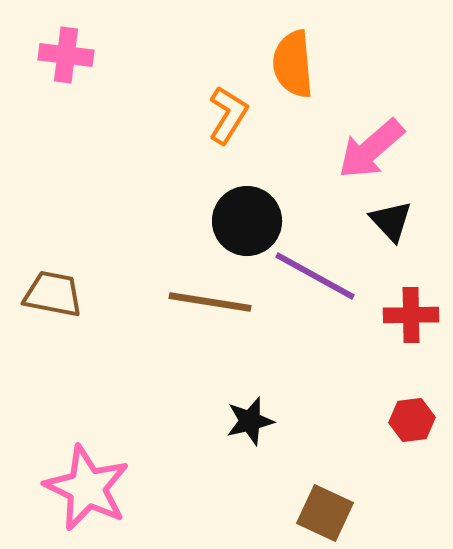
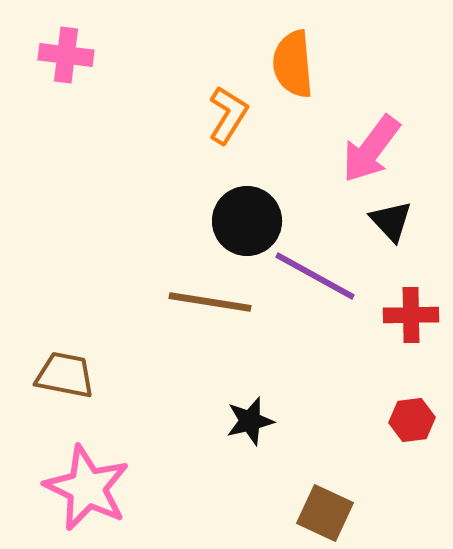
pink arrow: rotated 12 degrees counterclockwise
brown trapezoid: moved 12 px right, 81 px down
